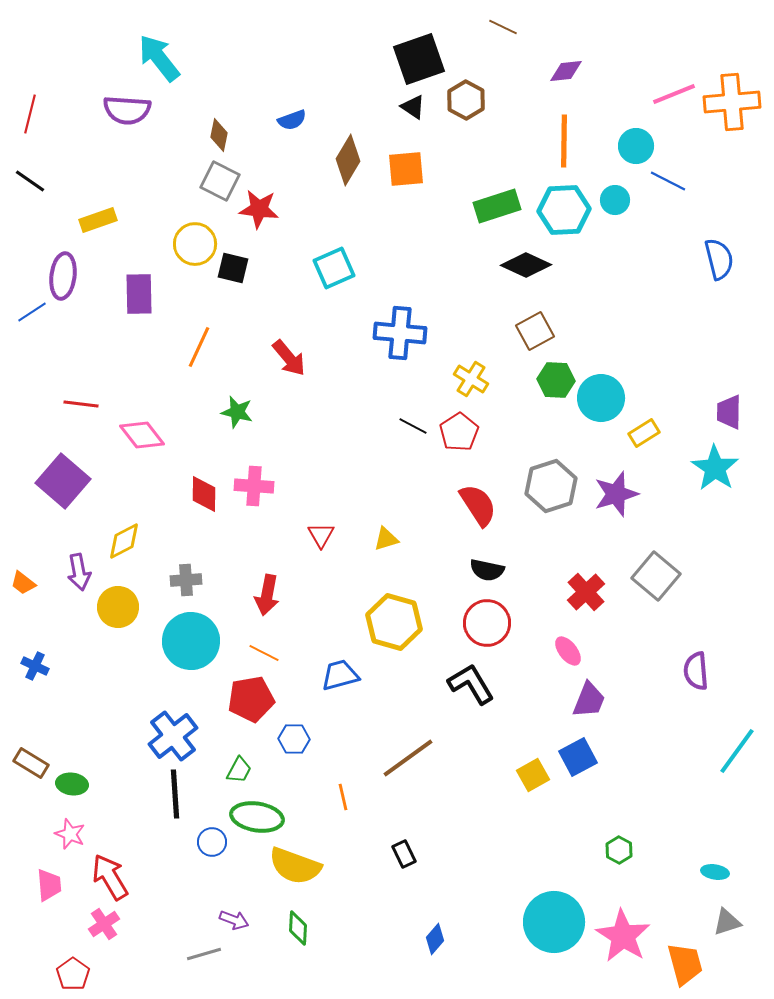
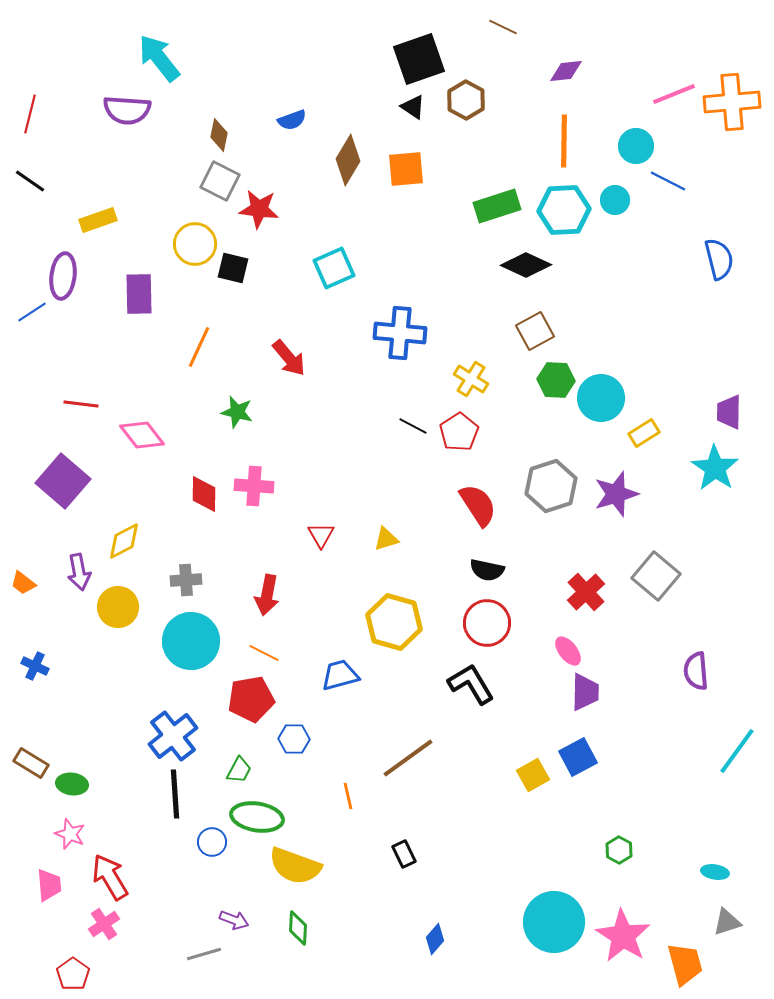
purple trapezoid at (589, 700): moved 4 px left, 8 px up; rotated 21 degrees counterclockwise
orange line at (343, 797): moved 5 px right, 1 px up
